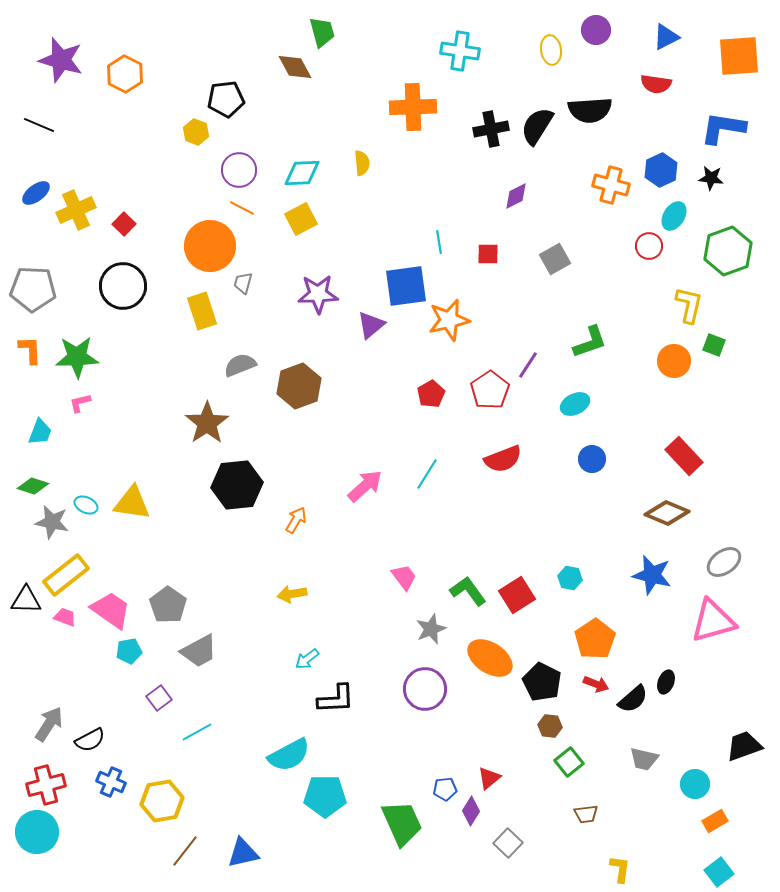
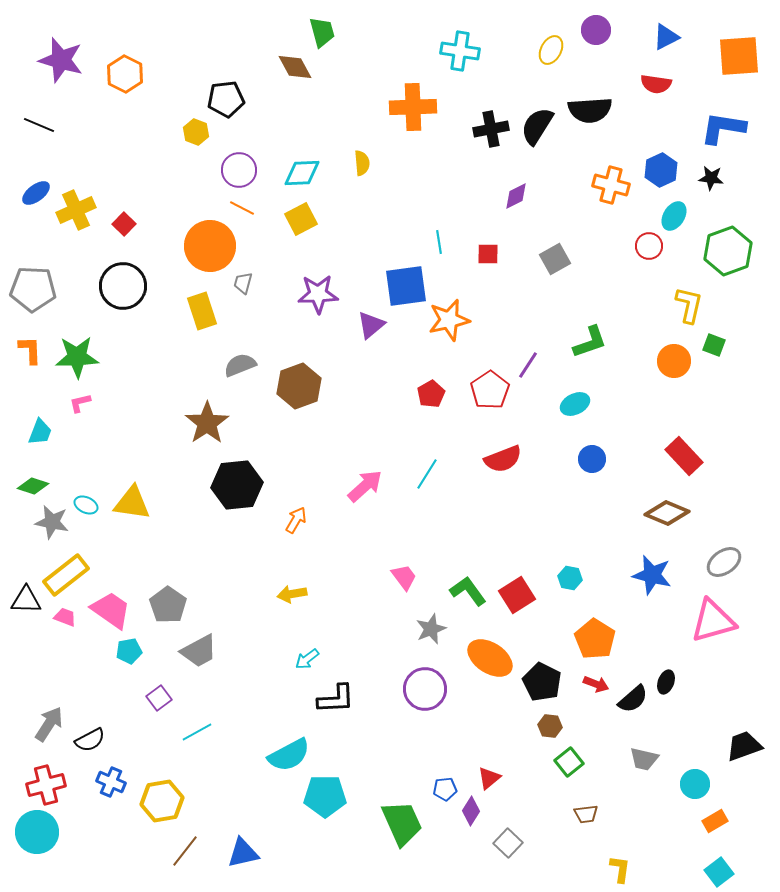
yellow ellipse at (551, 50): rotated 36 degrees clockwise
orange pentagon at (595, 639): rotated 6 degrees counterclockwise
